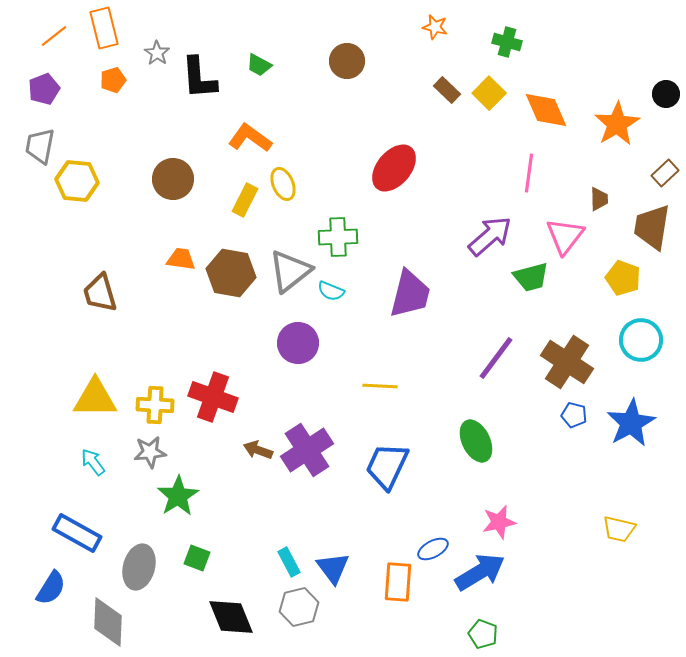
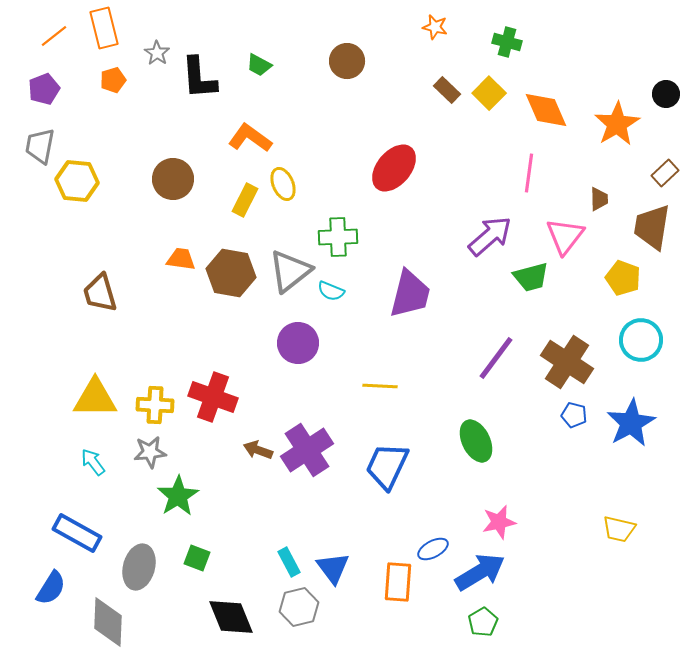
green pentagon at (483, 634): moved 12 px up; rotated 20 degrees clockwise
